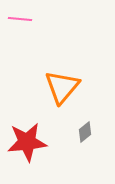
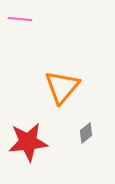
gray diamond: moved 1 px right, 1 px down
red star: moved 1 px right
